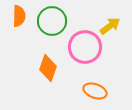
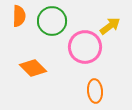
orange diamond: moved 15 px left; rotated 64 degrees counterclockwise
orange ellipse: rotated 65 degrees clockwise
